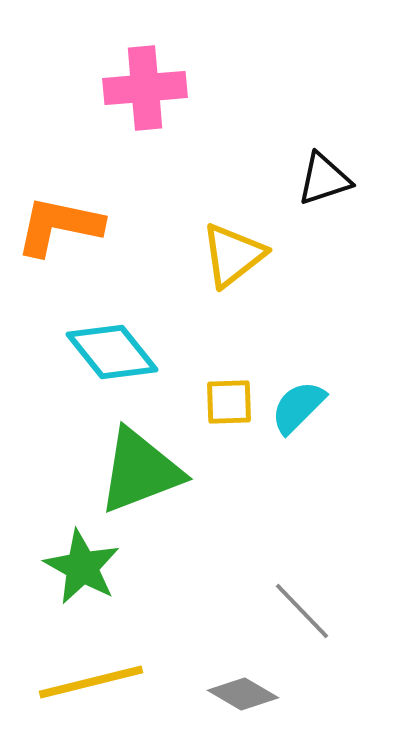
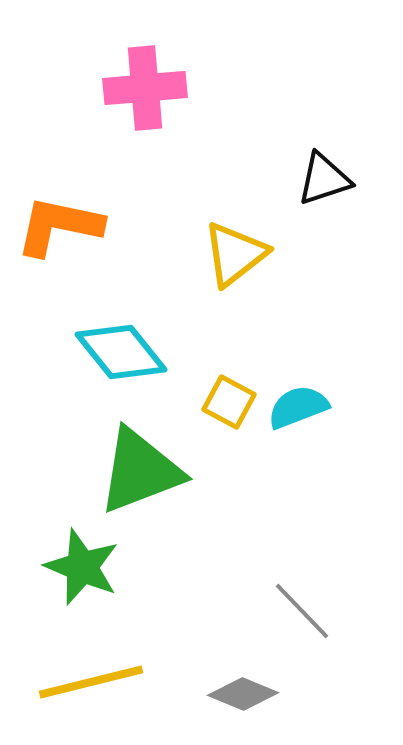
yellow triangle: moved 2 px right, 1 px up
cyan diamond: moved 9 px right
yellow square: rotated 30 degrees clockwise
cyan semicircle: rotated 24 degrees clockwise
green star: rotated 6 degrees counterclockwise
gray diamond: rotated 8 degrees counterclockwise
